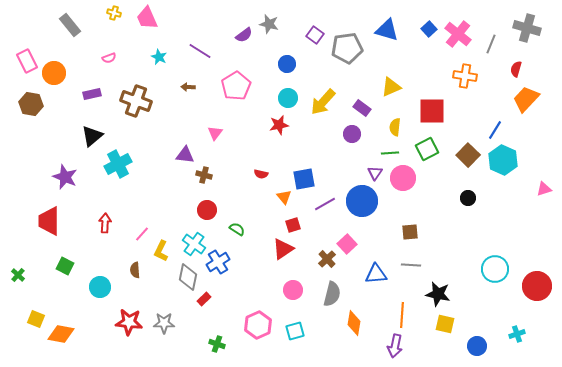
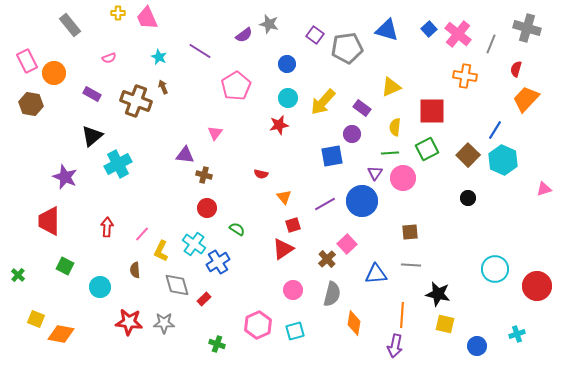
yellow cross at (114, 13): moved 4 px right; rotated 16 degrees counterclockwise
brown arrow at (188, 87): moved 25 px left; rotated 64 degrees clockwise
purple rectangle at (92, 94): rotated 42 degrees clockwise
blue square at (304, 179): moved 28 px right, 23 px up
red circle at (207, 210): moved 2 px up
red arrow at (105, 223): moved 2 px right, 4 px down
gray diamond at (188, 277): moved 11 px left, 8 px down; rotated 28 degrees counterclockwise
